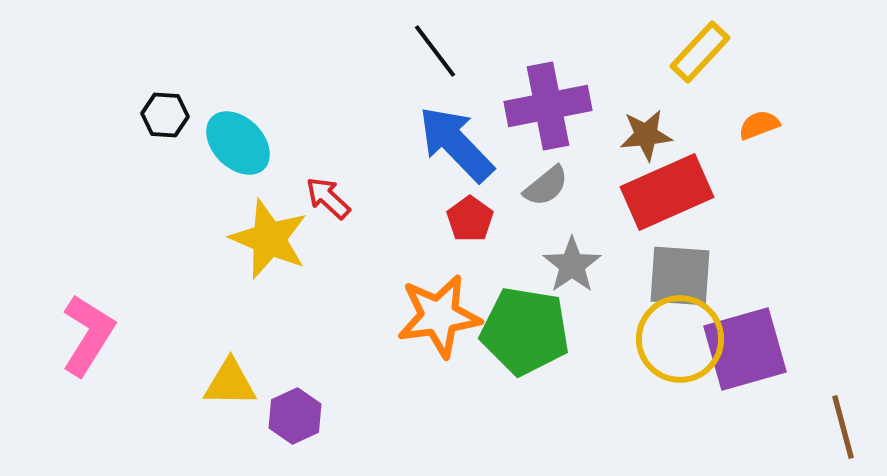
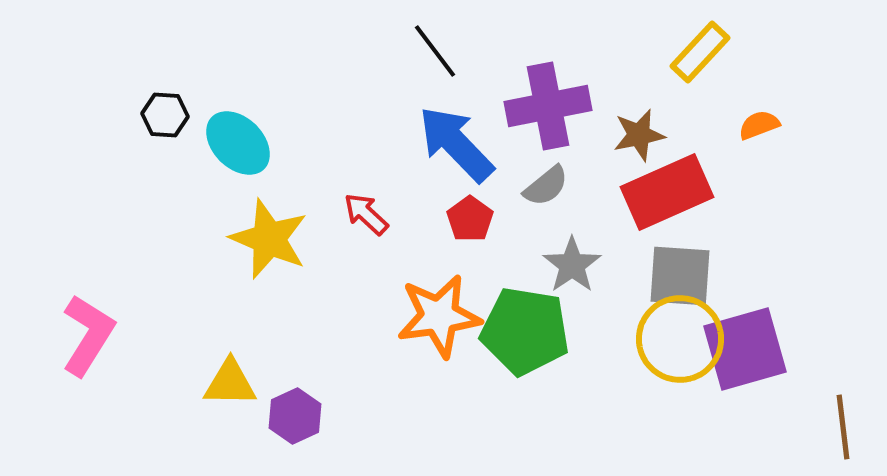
brown star: moved 7 px left; rotated 6 degrees counterclockwise
red arrow: moved 38 px right, 16 px down
brown line: rotated 8 degrees clockwise
